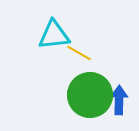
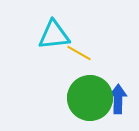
green circle: moved 3 px down
blue arrow: moved 1 px left, 1 px up
